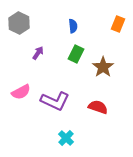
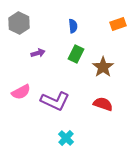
orange rectangle: rotated 49 degrees clockwise
purple arrow: rotated 40 degrees clockwise
red semicircle: moved 5 px right, 3 px up
